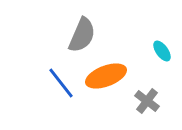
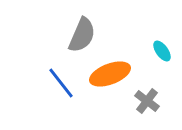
orange ellipse: moved 4 px right, 2 px up
